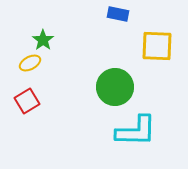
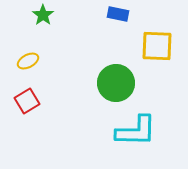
green star: moved 25 px up
yellow ellipse: moved 2 px left, 2 px up
green circle: moved 1 px right, 4 px up
